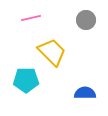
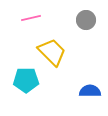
blue semicircle: moved 5 px right, 2 px up
